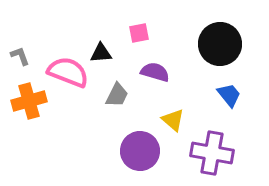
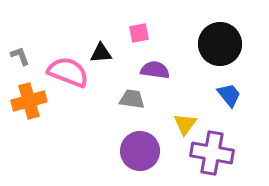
purple semicircle: moved 2 px up; rotated 8 degrees counterclockwise
gray trapezoid: moved 15 px right, 4 px down; rotated 108 degrees counterclockwise
yellow triangle: moved 12 px right, 4 px down; rotated 25 degrees clockwise
